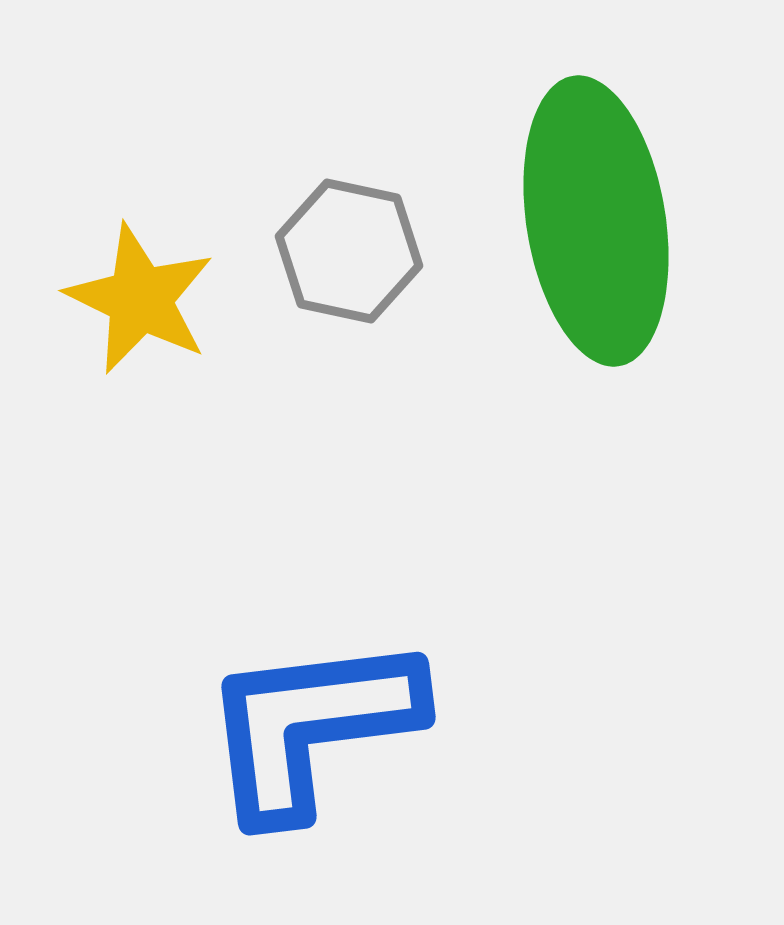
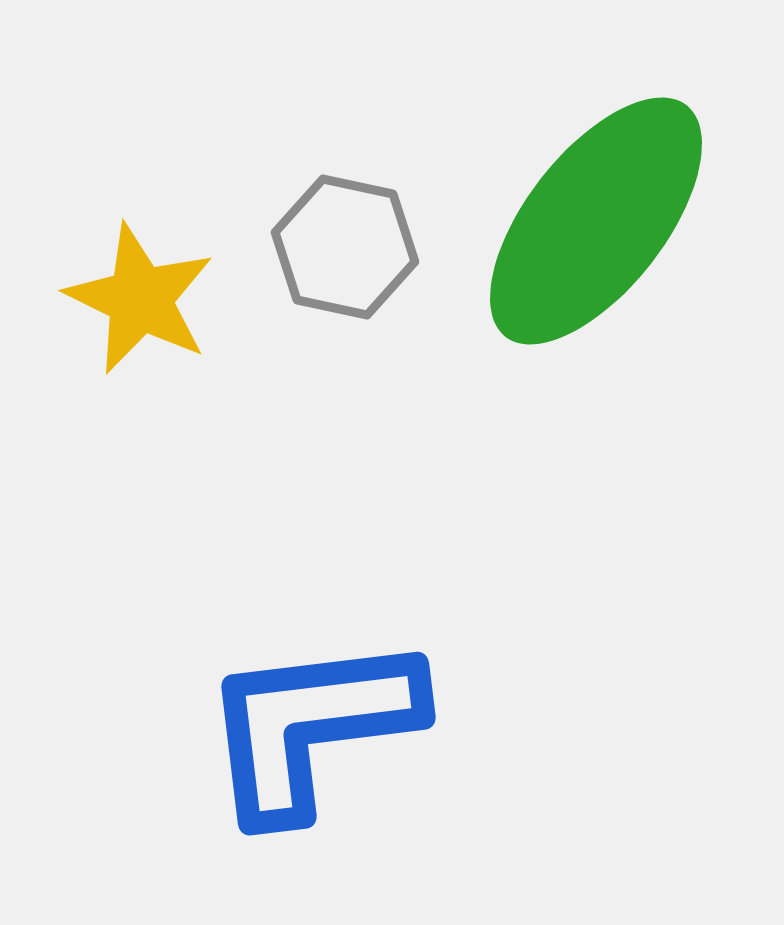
green ellipse: rotated 47 degrees clockwise
gray hexagon: moved 4 px left, 4 px up
